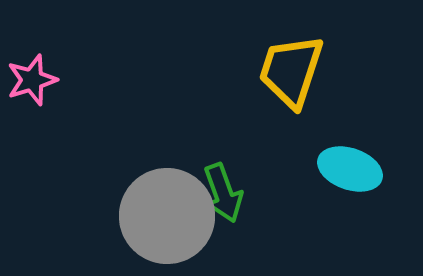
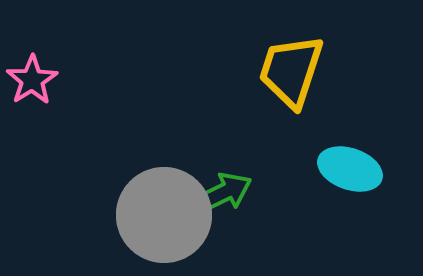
pink star: rotated 15 degrees counterclockwise
green arrow: rotated 96 degrees counterclockwise
gray circle: moved 3 px left, 1 px up
